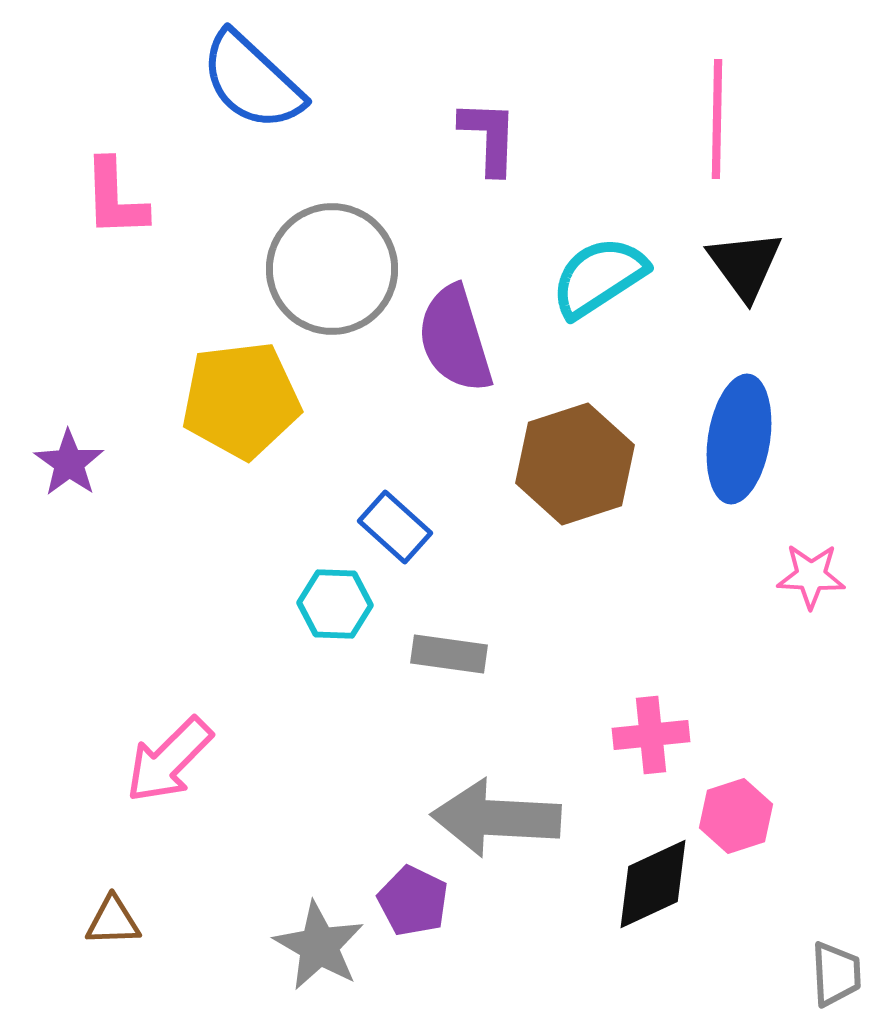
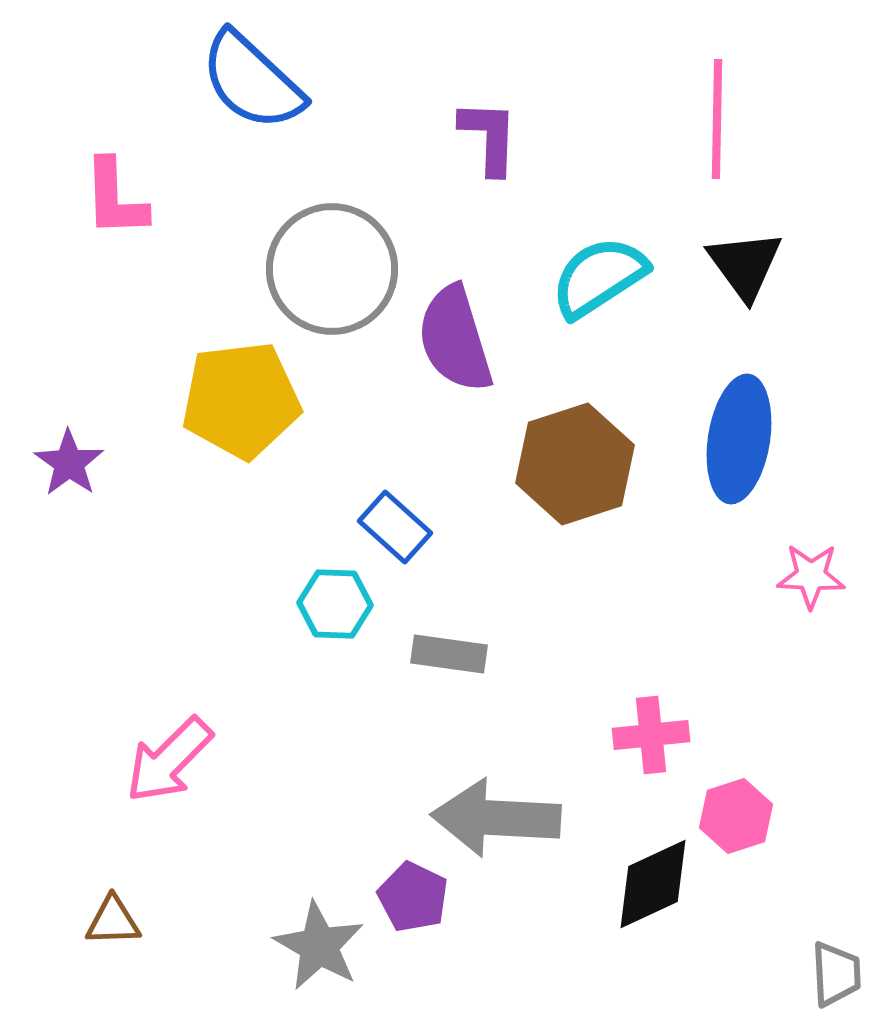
purple pentagon: moved 4 px up
